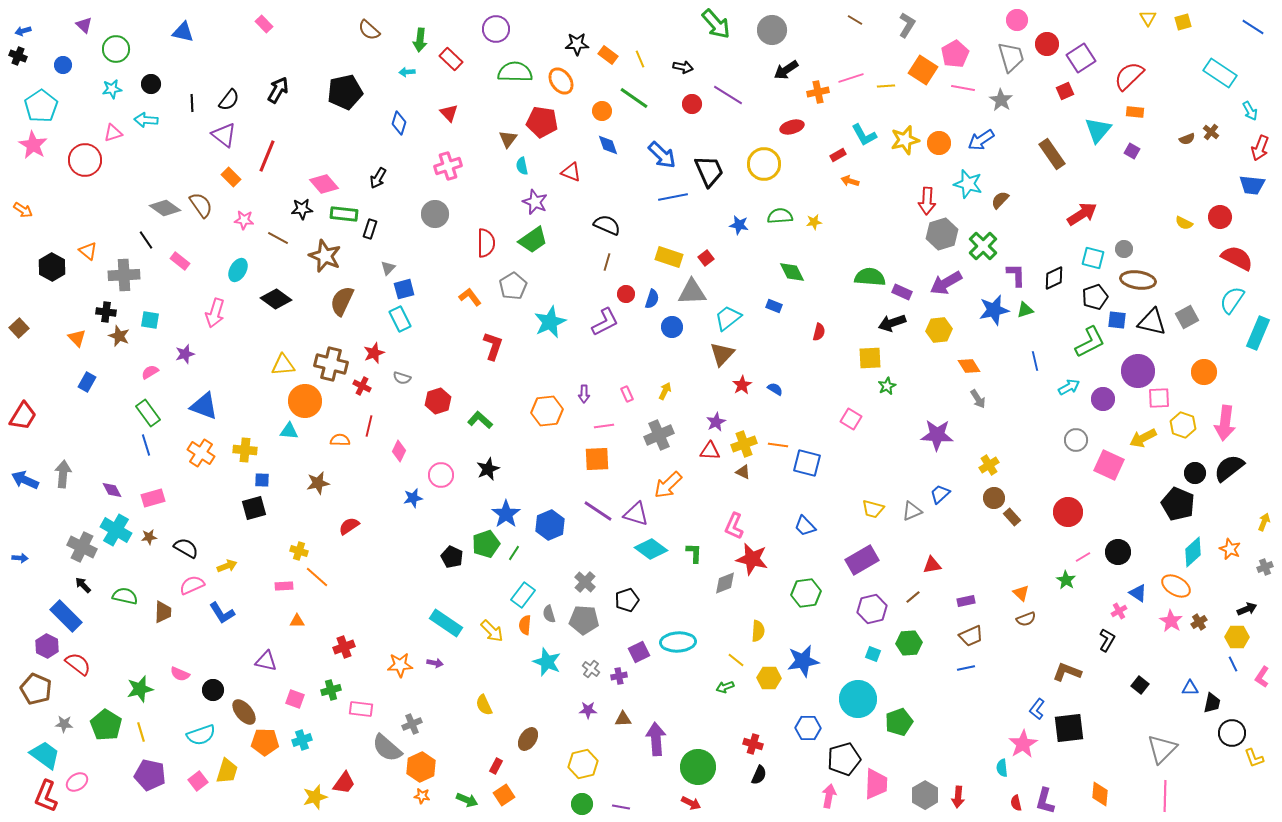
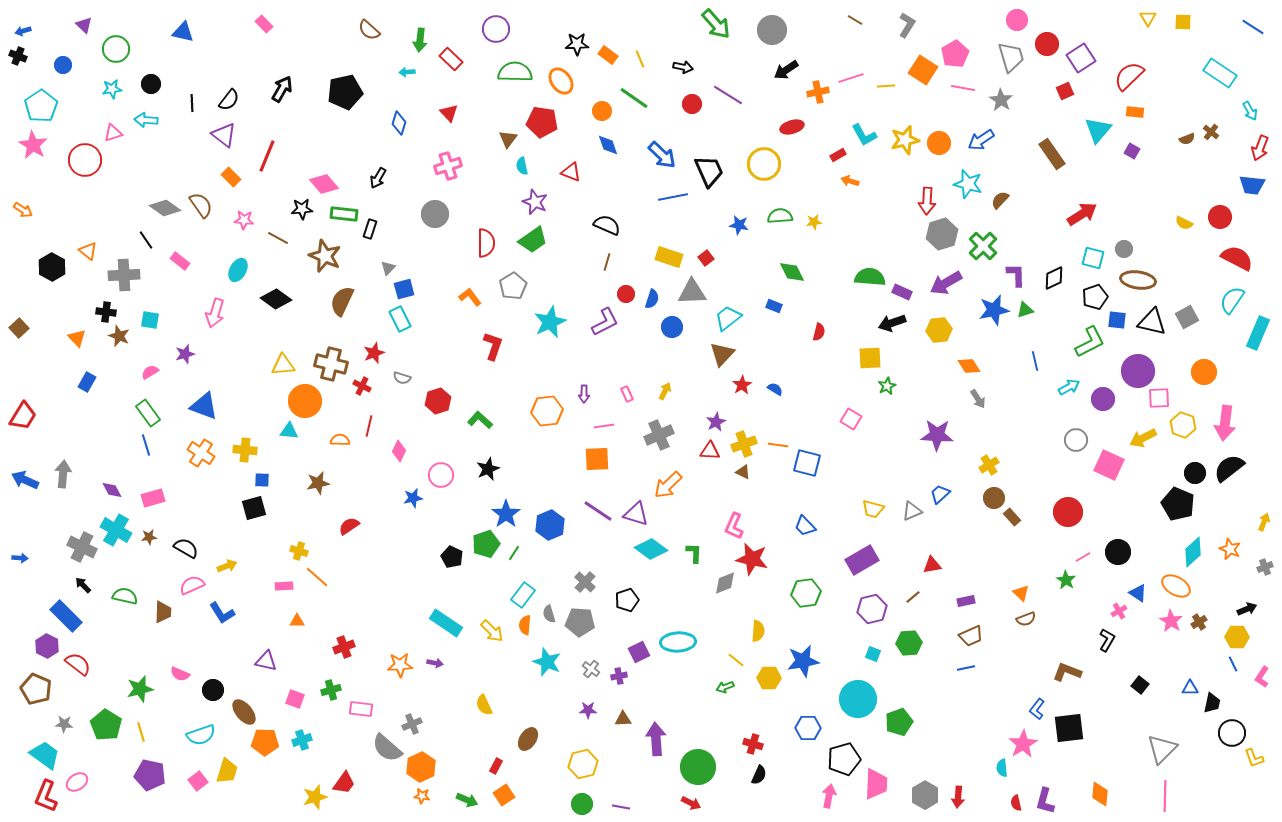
yellow square at (1183, 22): rotated 18 degrees clockwise
black arrow at (278, 90): moved 4 px right, 1 px up
gray pentagon at (584, 620): moved 4 px left, 2 px down
